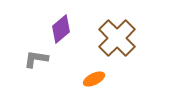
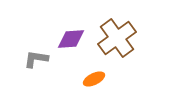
purple diamond: moved 10 px right, 10 px down; rotated 36 degrees clockwise
brown cross: rotated 9 degrees clockwise
